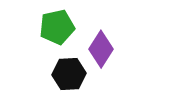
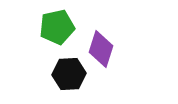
purple diamond: rotated 15 degrees counterclockwise
